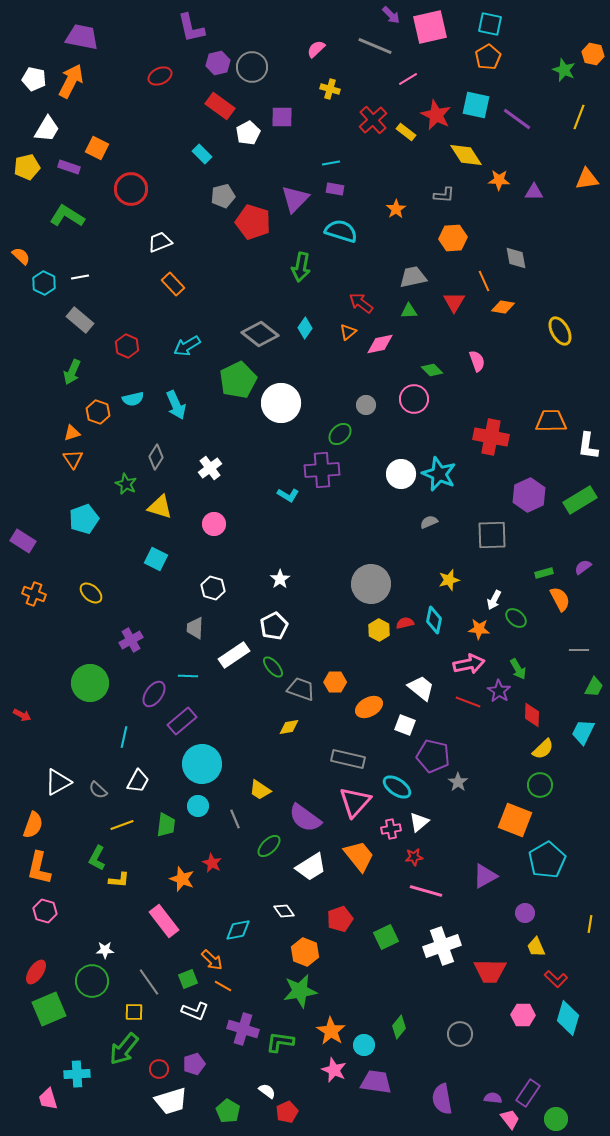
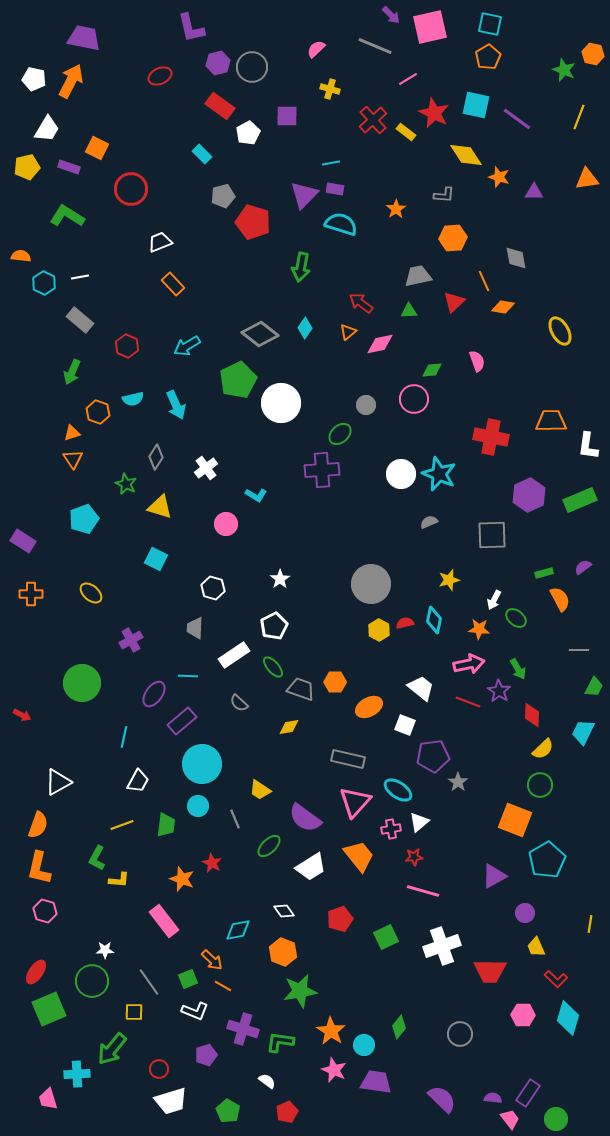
purple trapezoid at (82, 37): moved 2 px right, 1 px down
red star at (436, 115): moved 2 px left, 2 px up
purple square at (282, 117): moved 5 px right, 1 px up
orange star at (499, 180): moved 3 px up; rotated 15 degrees clockwise
purple triangle at (295, 199): moved 9 px right, 4 px up
cyan semicircle at (341, 231): moved 7 px up
orange semicircle at (21, 256): rotated 36 degrees counterclockwise
gray trapezoid at (413, 277): moved 5 px right, 1 px up
red triangle at (454, 302): rotated 15 degrees clockwise
green diamond at (432, 370): rotated 50 degrees counterclockwise
white cross at (210, 468): moved 4 px left
cyan L-shape at (288, 495): moved 32 px left
green rectangle at (580, 500): rotated 8 degrees clockwise
pink circle at (214, 524): moved 12 px right
orange cross at (34, 594): moved 3 px left; rotated 20 degrees counterclockwise
green circle at (90, 683): moved 8 px left
purple pentagon at (433, 756): rotated 20 degrees counterclockwise
cyan ellipse at (397, 787): moved 1 px right, 3 px down
gray semicircle at (98, 790): moved 141 px right, 87 px up
orange semicircle at (33, 825): moved 5 px right
purple triangle at (485, 876): moved 9 px right
pink line at (426, 891): moved 3 px left
orange hexagon at (305, 952): moved 22 px left
green arrow at (124, 1049): moved 12 px left
purple pentagon at (194, 1064): moved 12 px right, 9 px up
white semicircle at (267, 1091): moved 10 px up
purple semicircle at (442, 1099): rotated 144 degrees clockwise
